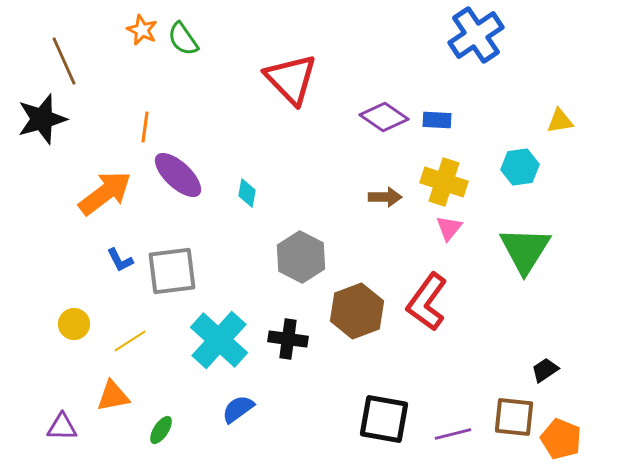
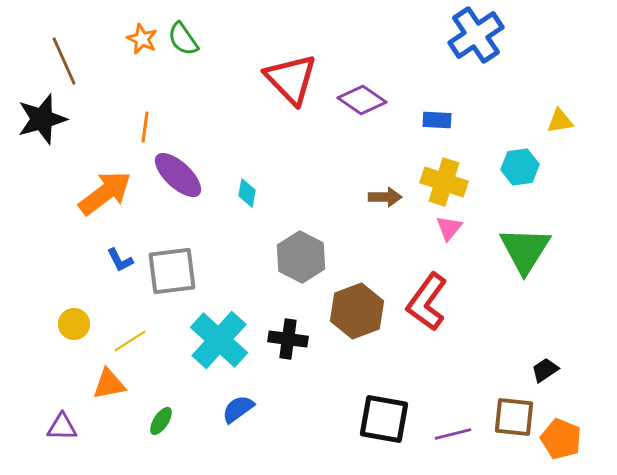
orange star: moved 9 px down
purple diamond: moved 22 px left, 17 px up
orange triangle: moved 4 px left, 12 px up
green ellipse: moved 9 px up
